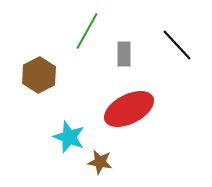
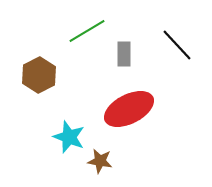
green line: rotated 30 degrees clockwise
brown star: moved 1 px up
